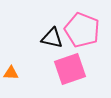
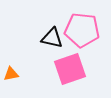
pink pentagon: rotated 16 degrees counterclockwise
orange triangle: moved 1 px down; rotated 14 degrees counterclockwise
